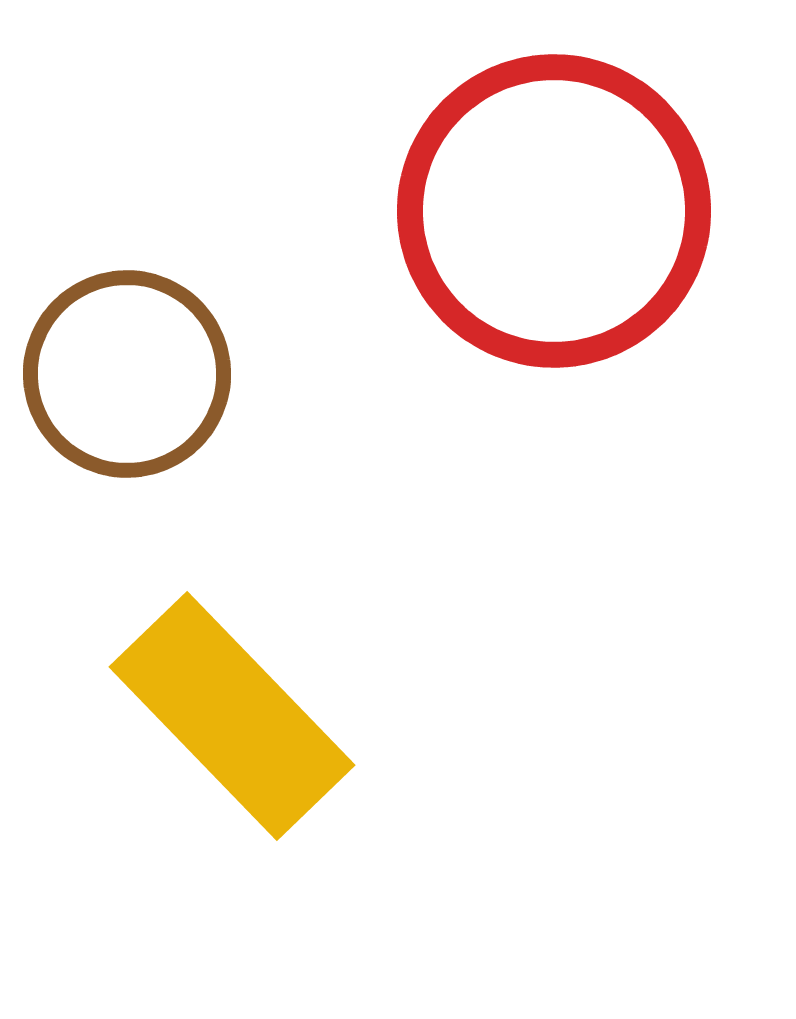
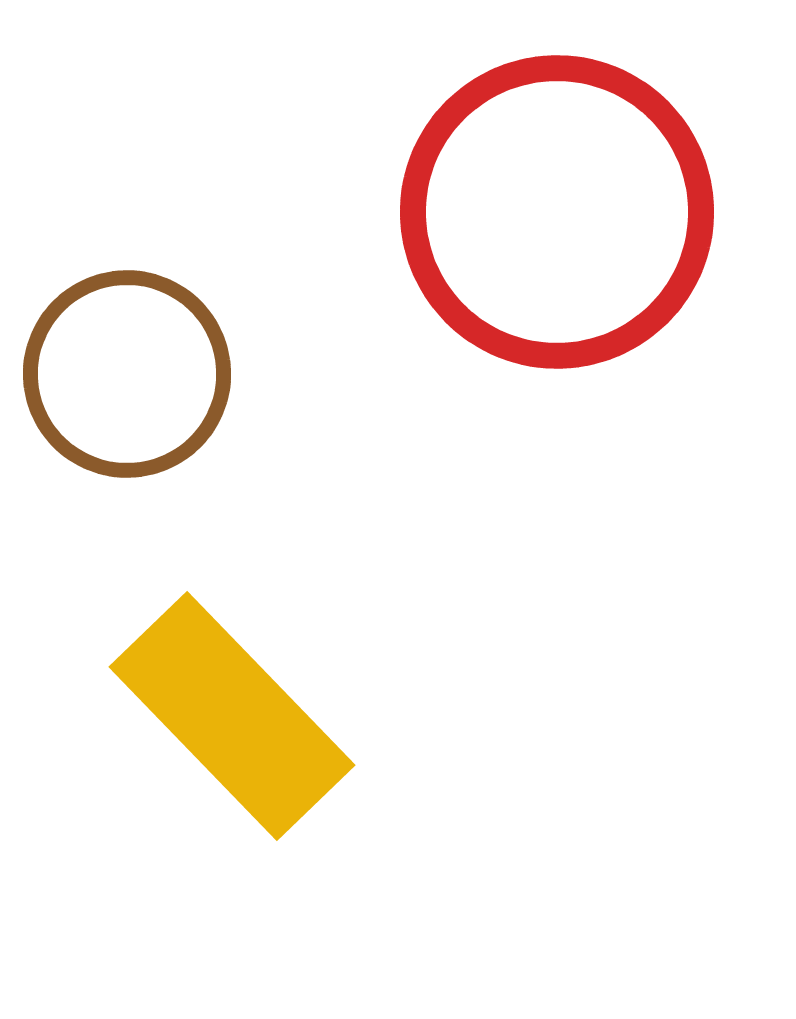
red circle: moved 3 px right, 1 px down
